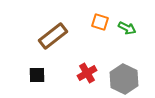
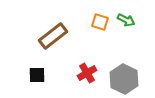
green arrow: moved 1 px left, 8 px up
